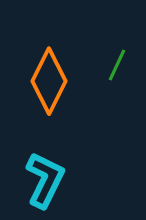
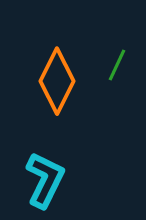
orange diamond: moved 8 px right
